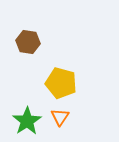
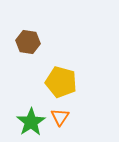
yellow pentagon: moved 1 px up
green star: moved 4 px right, 1 px down
